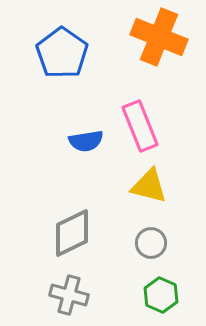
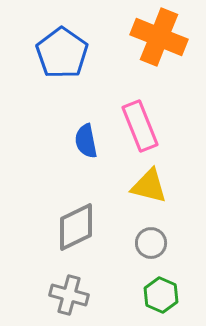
blue semicircle: rotated 88 degrees clockwise
gray diamond: moved 4 px right, 6 px up
